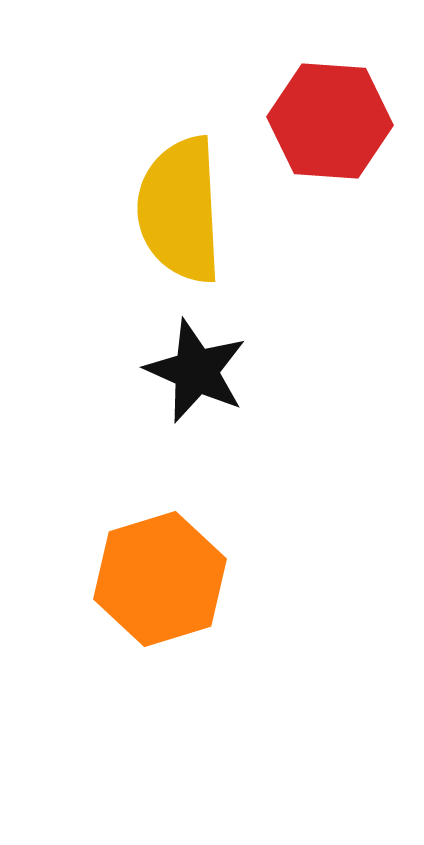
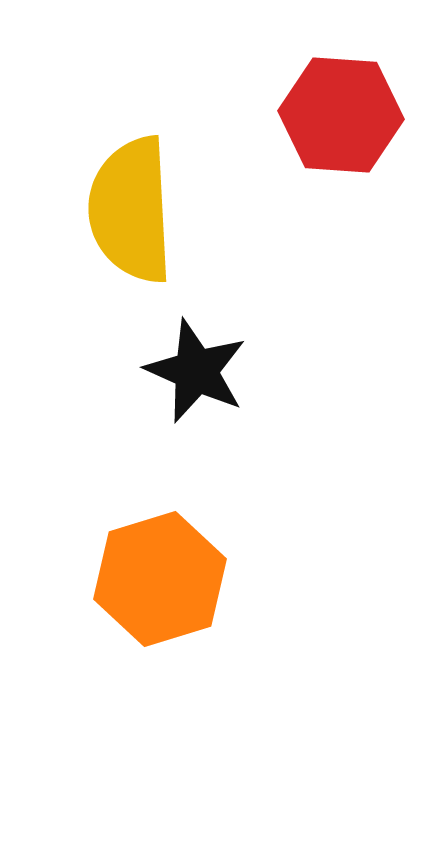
red hexagon: moved 11 px right, 6 px up
yellow semicircle: moved 49 px left
